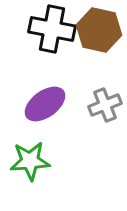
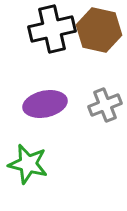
black cross: rotated 24 degrees counterclockwise
purple ellipse: rotated 24 degrees clockwise
green star: moved 2 px left, 3 px down; rotated 18 degrees clockwise
